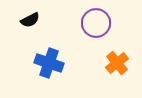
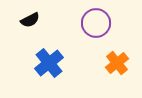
blue cross: rotated 32 degrees clockwise
